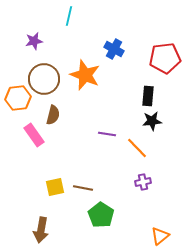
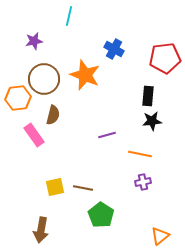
purple line: moved 1 px down; rotated 24 degrees counterclockwise
orange line: moved 3 px right, 6 px down; rotated 35 degrees counterclockwise
